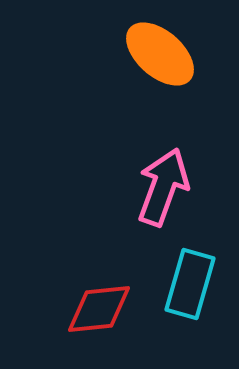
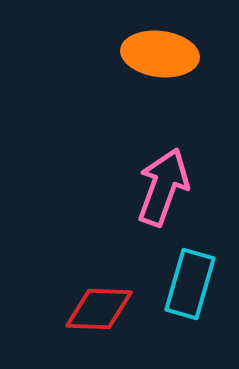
orange ellipse: rotated 34 degrees counterclockwise
red diamond: rotated 8 degrees clockwise
